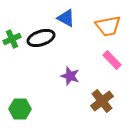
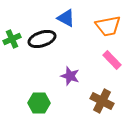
black ellipse: moved 1 px right, 1 px down
brown cross: rotated 25 degrees counterclockwise
green hexagon: moved 19 px right, 6 px up
